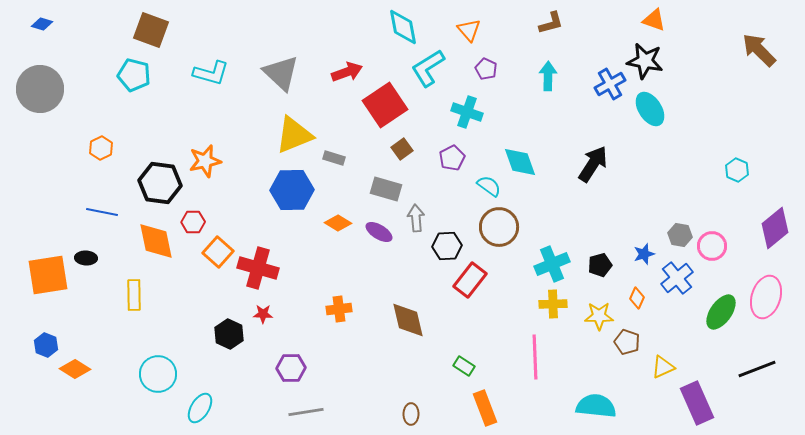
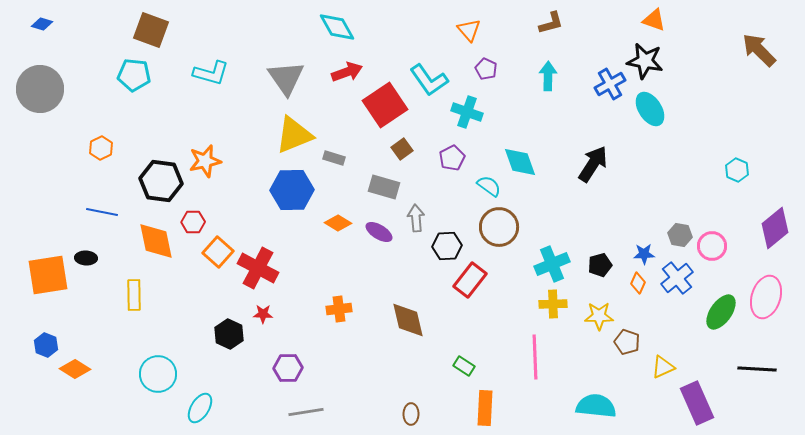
cyan diamond at (403, 27): moved 66 px left; rotated 18 degrees counterclockwise
cyan L-shape at (428, 68): moved 1 px right, 12 px down; rotated 93 degrees counterclockwise
gray triangle at (281, 73): moved 5 px right, 5 px down; rotated 12 degrees clockwise
cyan pentagon at (134, 75): rotated 8 degrees counterclockwise
black hexagon at (160, 183): moved 1 px right, 2 px up
gray rectangle at (386, 189): moved 2 px left, 2 px up
blue star at (644, 254): rotated 15 degrees clockwise
red cross at (258, 268): rotated 12 degrees clockwise
orange diamond at (637, 298): moved 1 px right, 15 px up
purple hexagon at (291, 368): moved 3 px left
black line at (757, 369): rotated 24 degrees clockwise
orange rectangle at (485, 408): rotated 24 degrees clockwise
